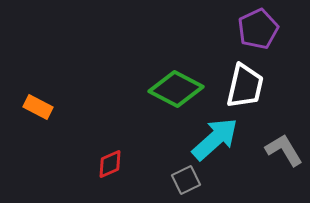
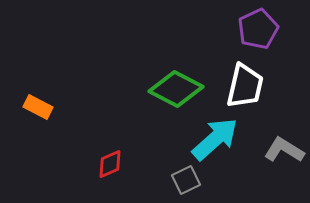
gray L-shape: rotated 27 degrees counterclockwise
